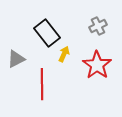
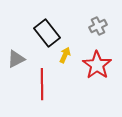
yellow arrow: moved 1 px right, 1 px down
